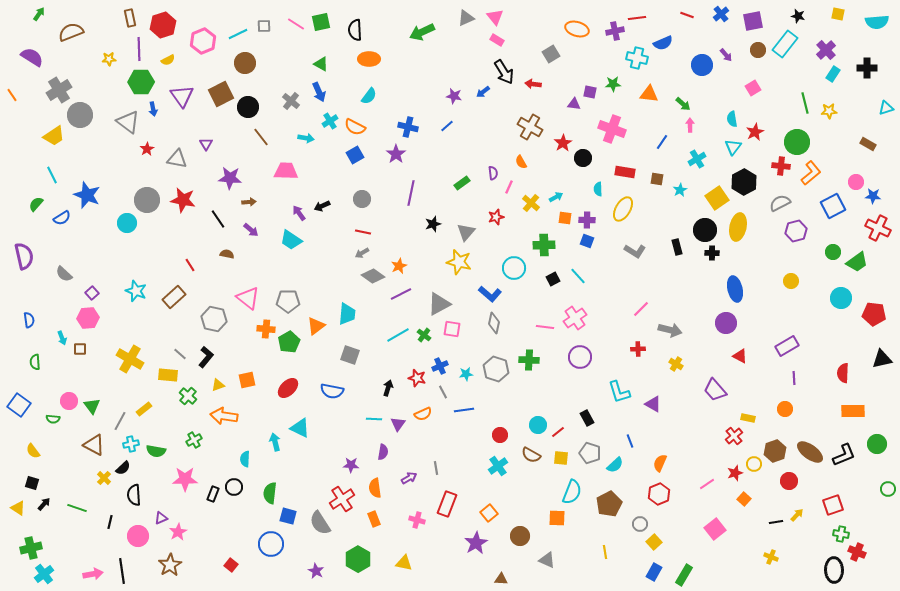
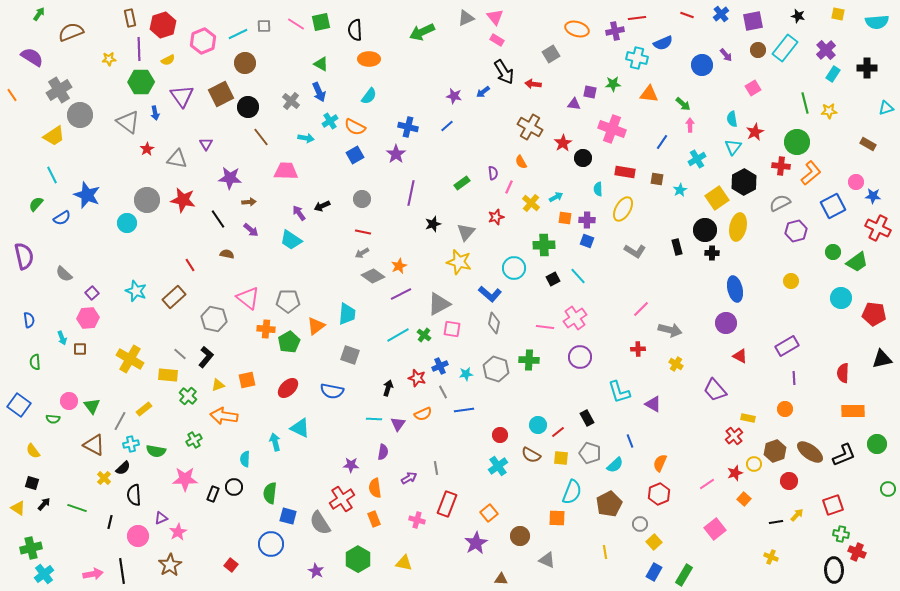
cyan rectangle at (785, 44): moved 4 px down
blue arrow at (153, 109): moved 2 px right, 4 px down
